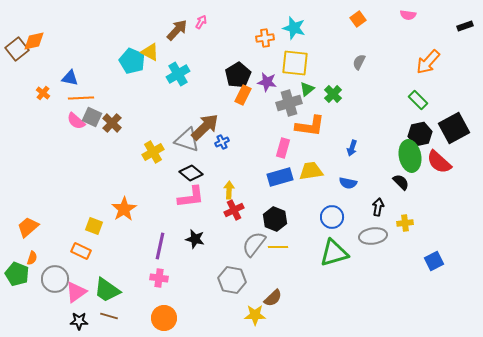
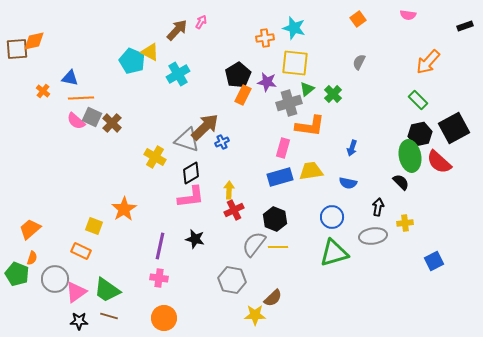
brown square at (17, 49): rotated 35 degrees clockwise
orange cross at (43, 93): moved 2 px up
yellow cross at (153, 152): moved 2 px right, 5 px down; rotated 30 degrees counterclockwise
black diamond at (191, 173): rotated 70 degrees counterclockwise
orange trapezoid at (28, 227): moved 2 px right, 2 px down
